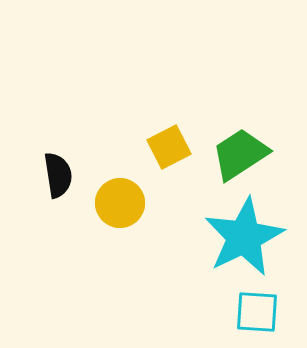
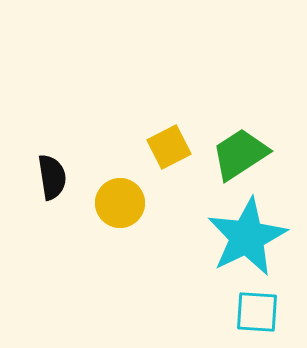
black semicircle: moved 6 px left, 2 px down
cyan star: moved 3 px right
